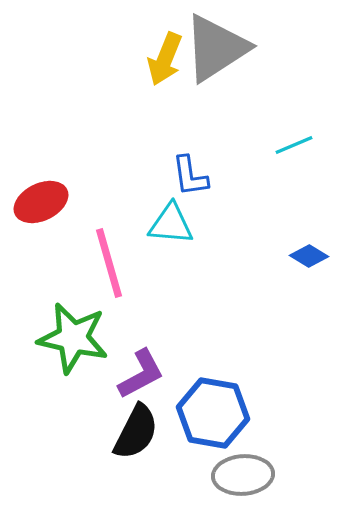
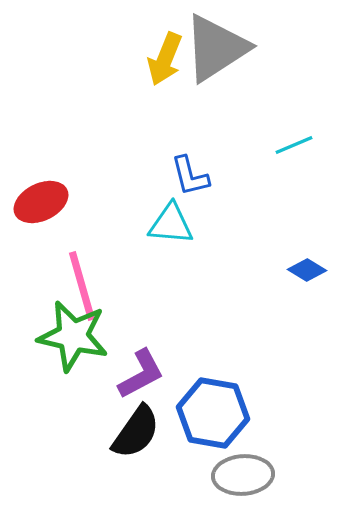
blue L-shape: rotated 6 degrees counterclockwise
blue diamond: moved 2 px left, 14 px down
pink line: moved 27 px left, 23 px down
green star: moved 2 px up
black semicircle: rotated 8 degrees clockwise
